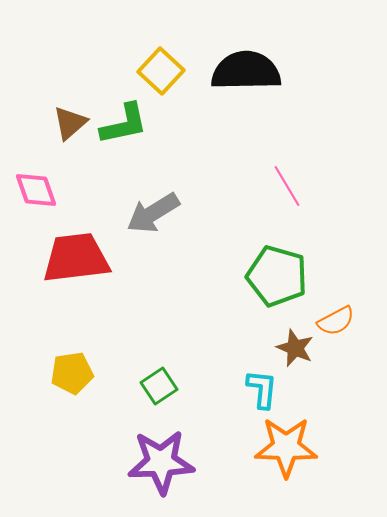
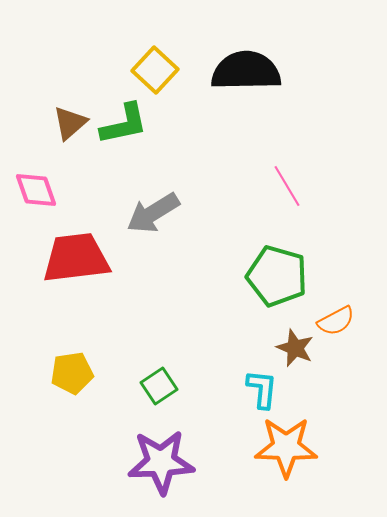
yellow square: moved 6 px left, 1 px up
